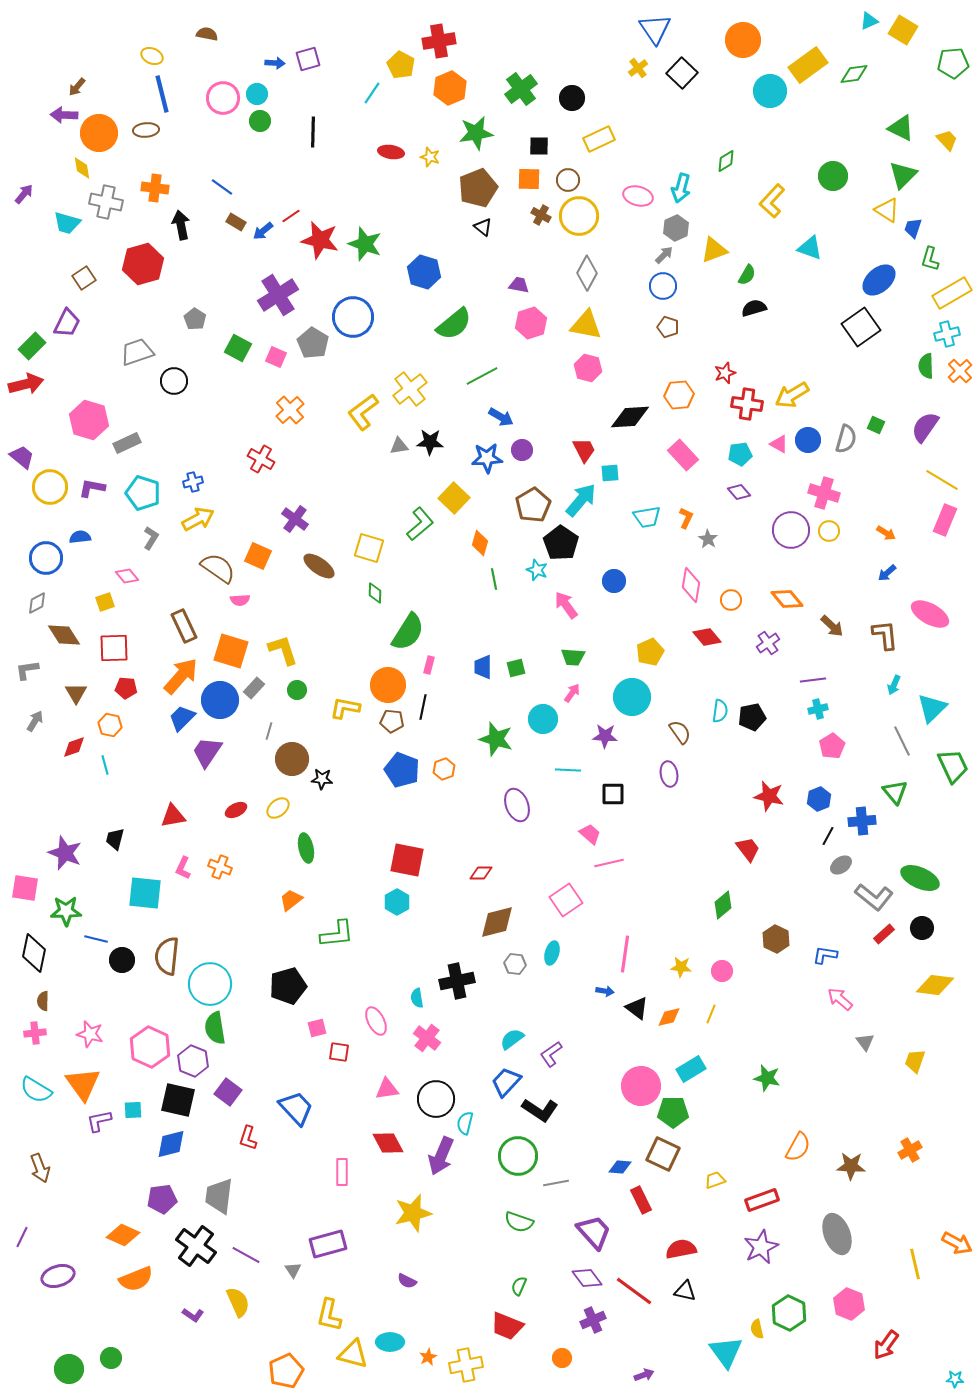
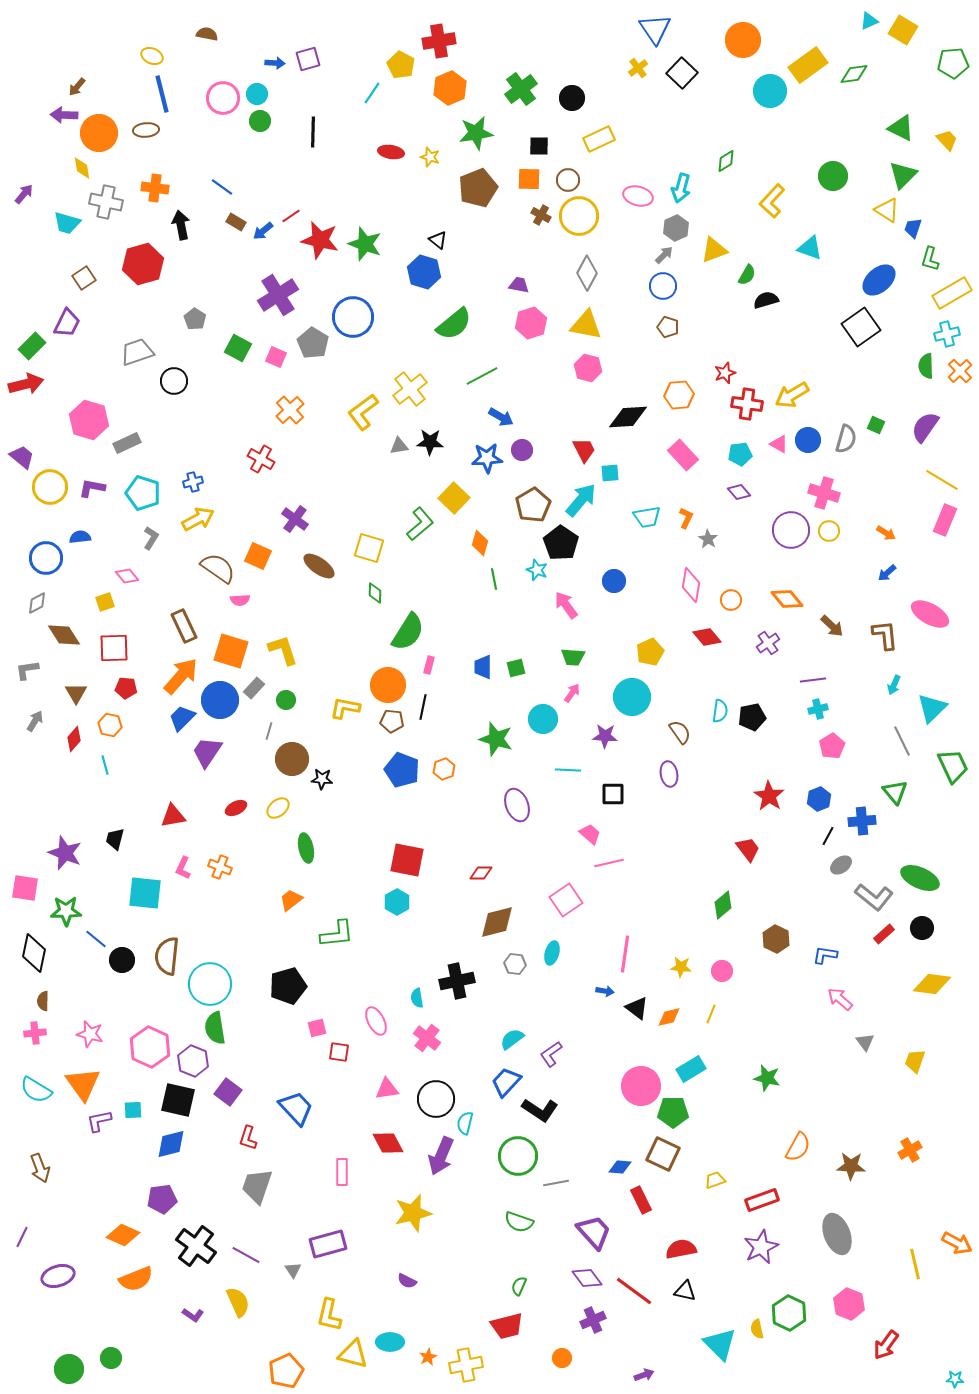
black triangle at (483, 227): moved 45 px left, 13 px down
black semicircle at (754, 308): moved 12 px right, 8 px up
black diamond at (630, 417): moved 2 px left
green circle at (297, 690): moved 11 px left, 10 px down
red diamond at (74, 747): moved 8 px up; rotated 30 degrees counterclockwise
red star at (769, 796): rotated 20 degrees clockwise
red ellipse at (236, 810): moved 2 px up
blue line at (96, 939): rotated 25 degrees clockwise
yellow diamond at (935, 985): moved 3 px left, 1 px up
gray trapezoid at (219, 1196): moved 38 px right, 10 px up; rotated 12 degrees clockwise
red trapezoid at (507, 1326): rotated 36 degrees counterclockwise
cyan triangle at (726, 1352): moved 6 px left, 8 px up; rotated 9 degrees counterclockwise
